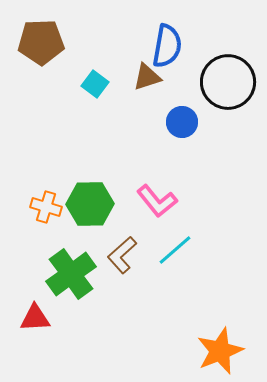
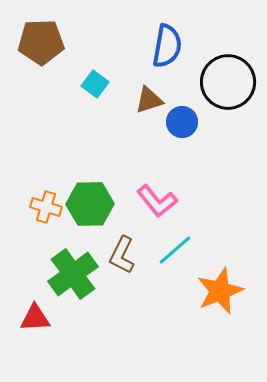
brown triangle: moved 2 px right, 23 px down
brown L-shape: rotated 21 degrees counterclockwise
green cross: moved 2 px right
orange star: moved 60 px up
